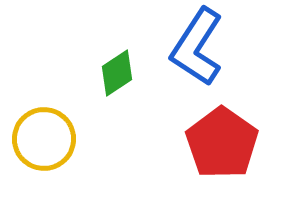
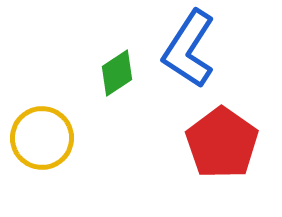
blue L-shape: moved 8 px left, 2 px down
yellow circle: moved 2 px left, 1 px up
